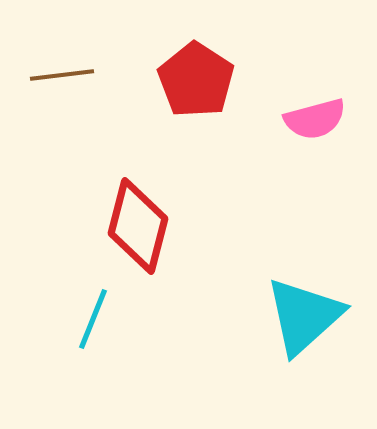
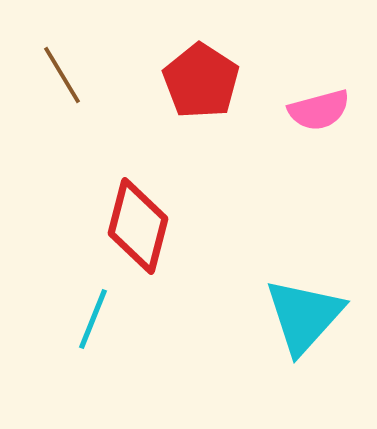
brown line: rotated 66 degrees clockwise
red pentagon: moved 5 px right, 1 px down
pink semicircle: moved 4 px right, 9 px up
cyan triangle: rotated 6 degrees counterclockwise
